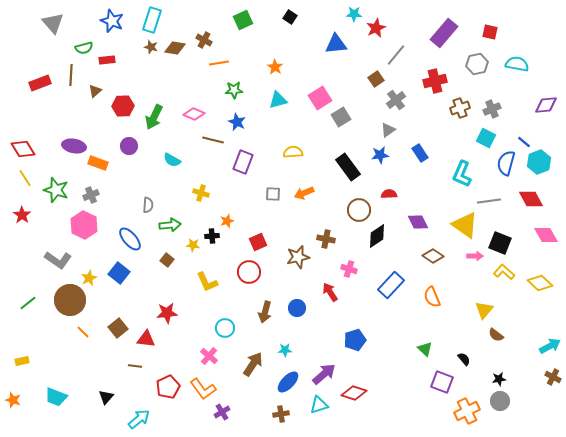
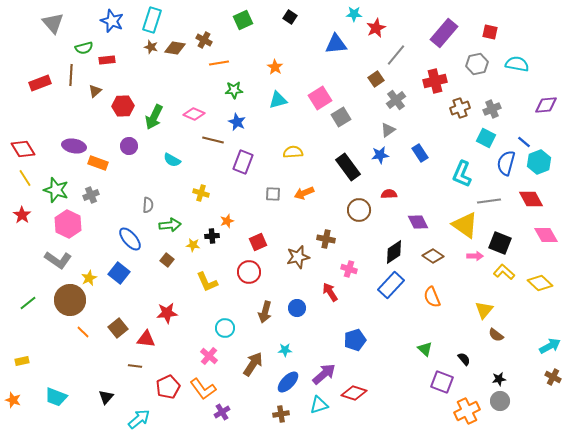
pink hexagon at (84, 225): moved 16 px left, 1 px up
black diamond at (377, 236): moved 17 px right, 16 px down
